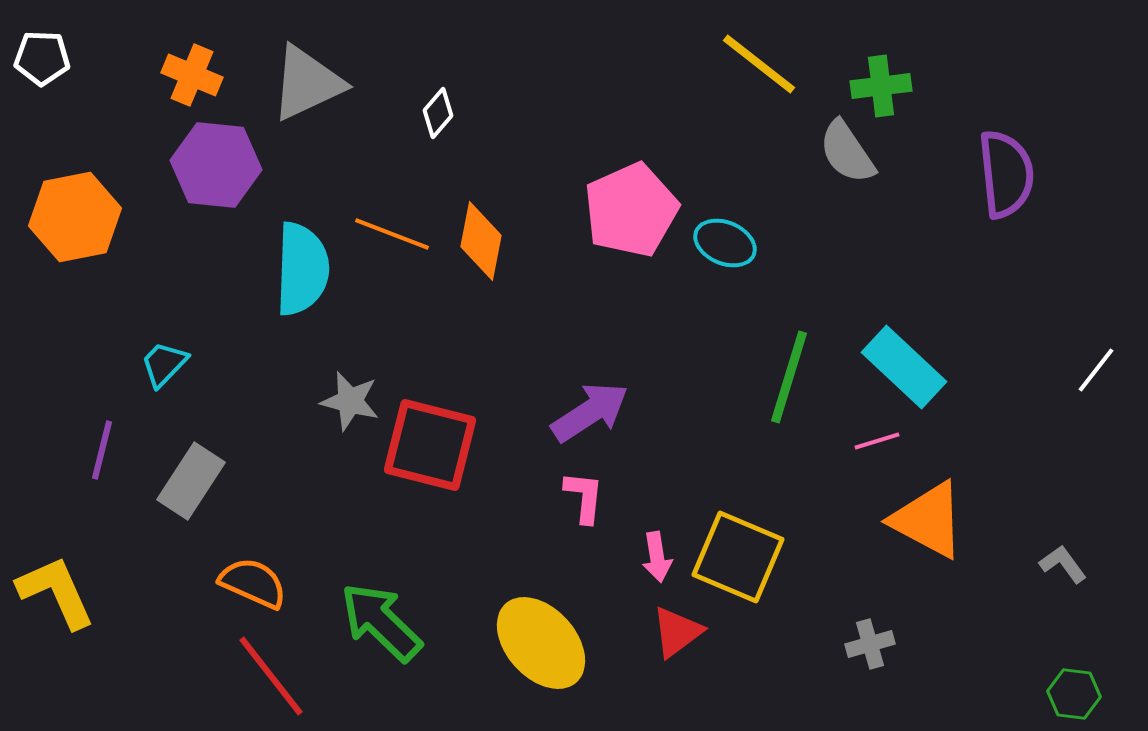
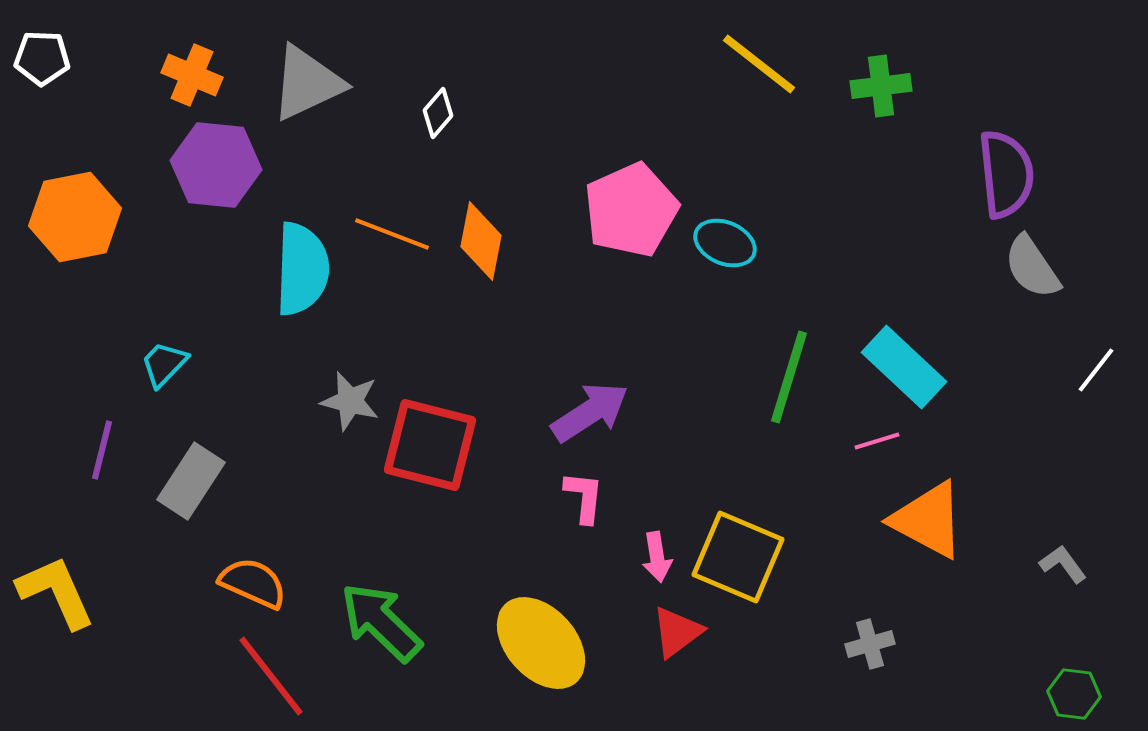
gray semicircle: moved 185 px right, 115 px down
